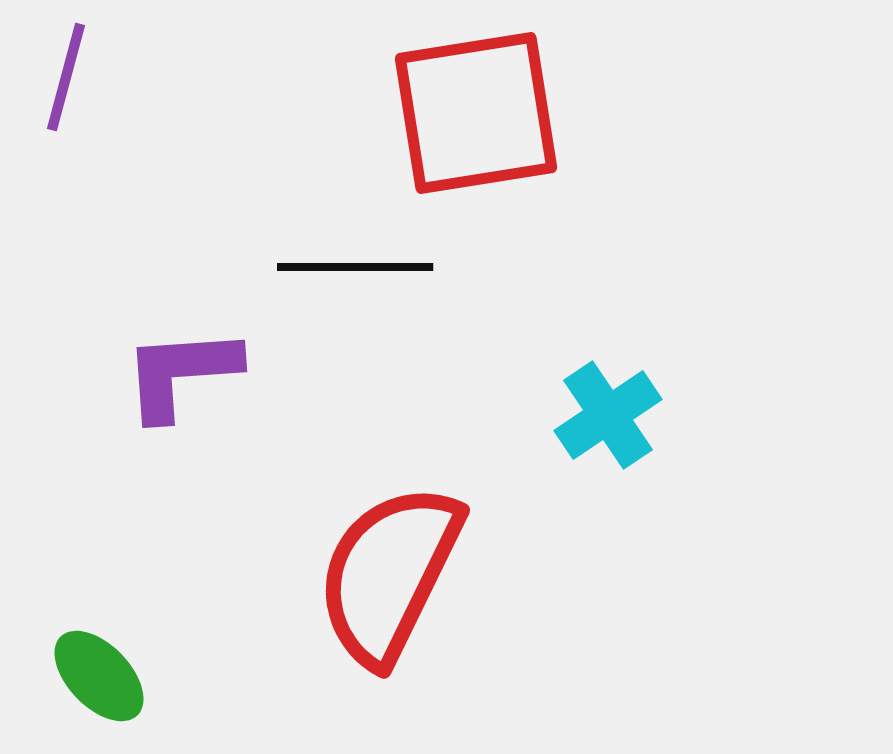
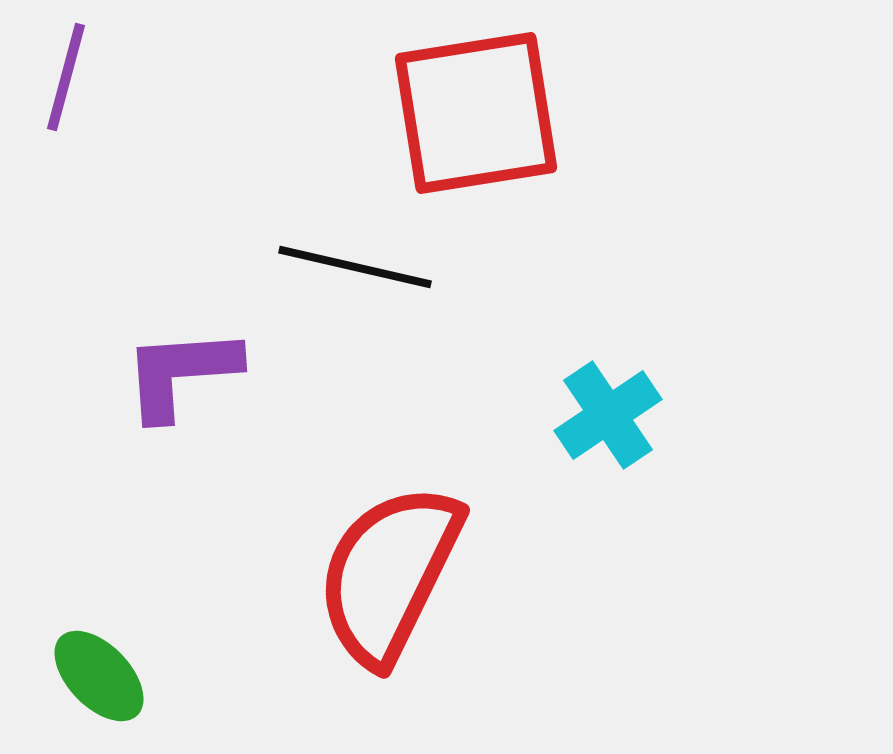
black line: rotated 13 degrees clockwise
